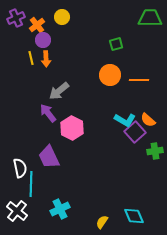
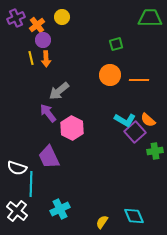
white semicircle: moved 3 px left; rotated 120 degrees clockwise
